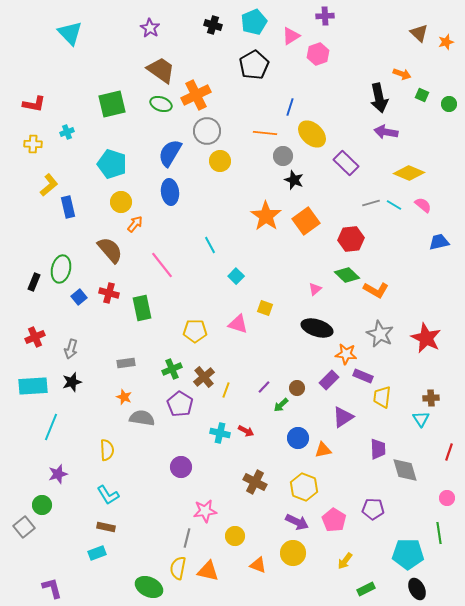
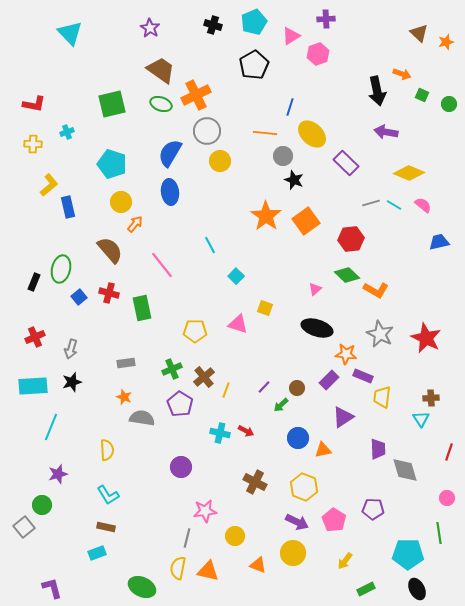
purple cross at (325, 16): moved 1 px right, 3 px down
black arrow at (379, 98): moved 2 px left, 7 px up
green ellipse at (149, 587): moved 7 px left
